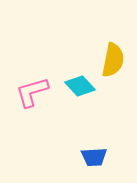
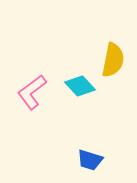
pink L-shape: rotated 21 degrees counterclockwise
blue trapezoid: moved 4 px left, 3 px down; rotated 20 degrees clockwise
